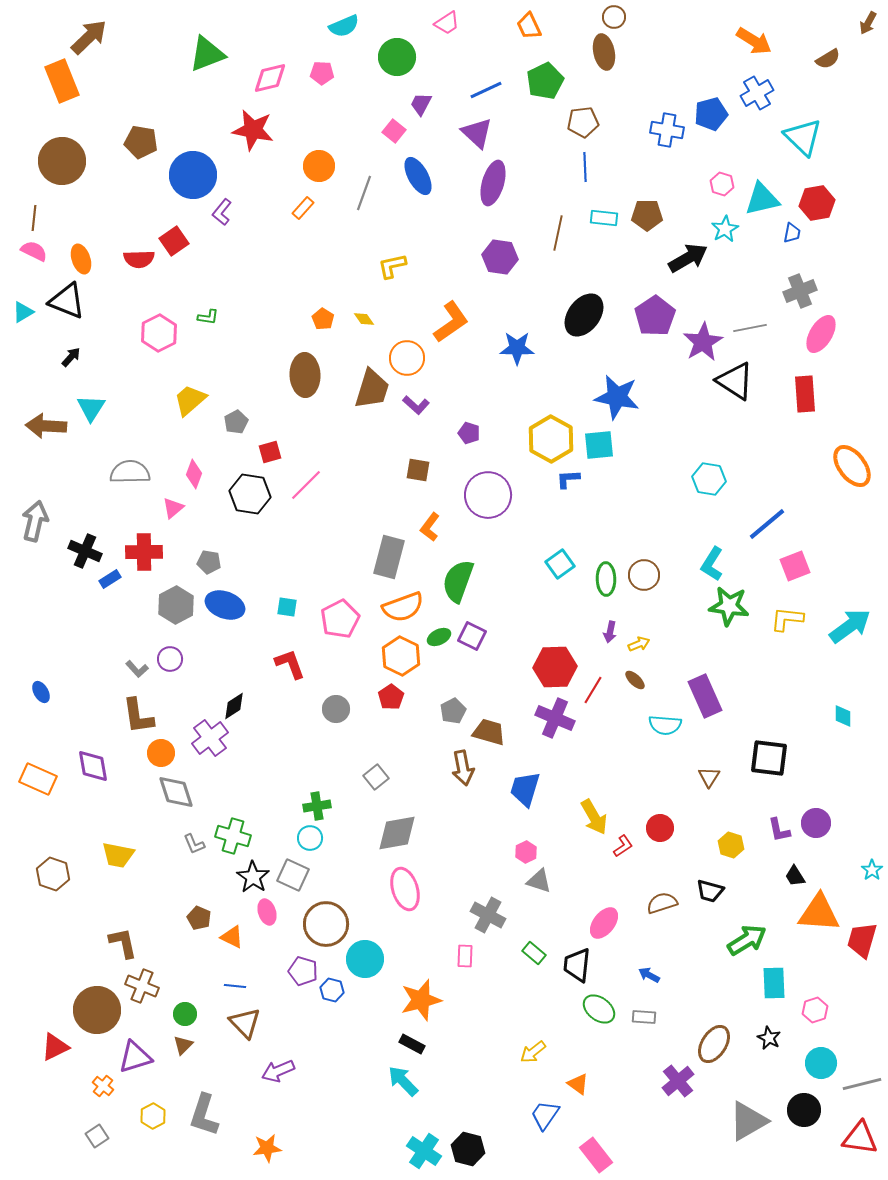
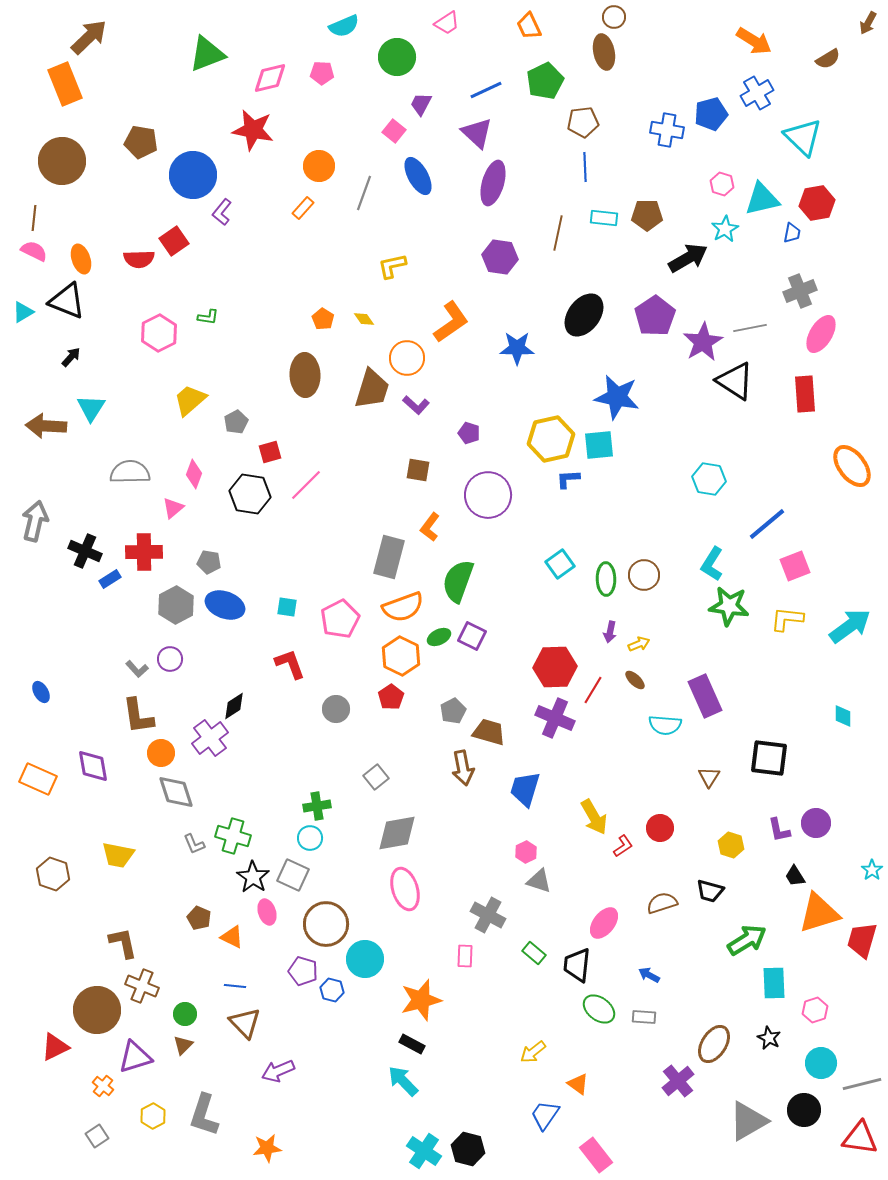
orange rectangle at (62, 81): moved 3 px right, 3 px down
yellow hexagon at (551, 439): rotated 18 degrees clockwise
orange triangle at (819, 913): rotated 21 degrees counterclockwise
